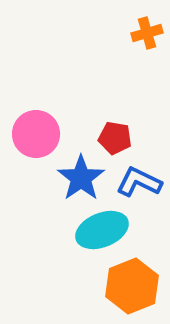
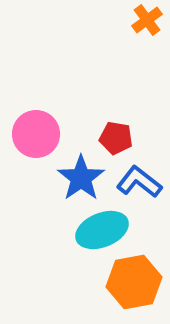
orange cross: moved 13 px up; rotated 20 degrees counterclockwise
red pentagon: moved 1 px right
blue L-shape: rotated 12 degrees clockwise
orange hexagon: moved 2 px right, 4 px up; rotated 12 degrees clockwise
